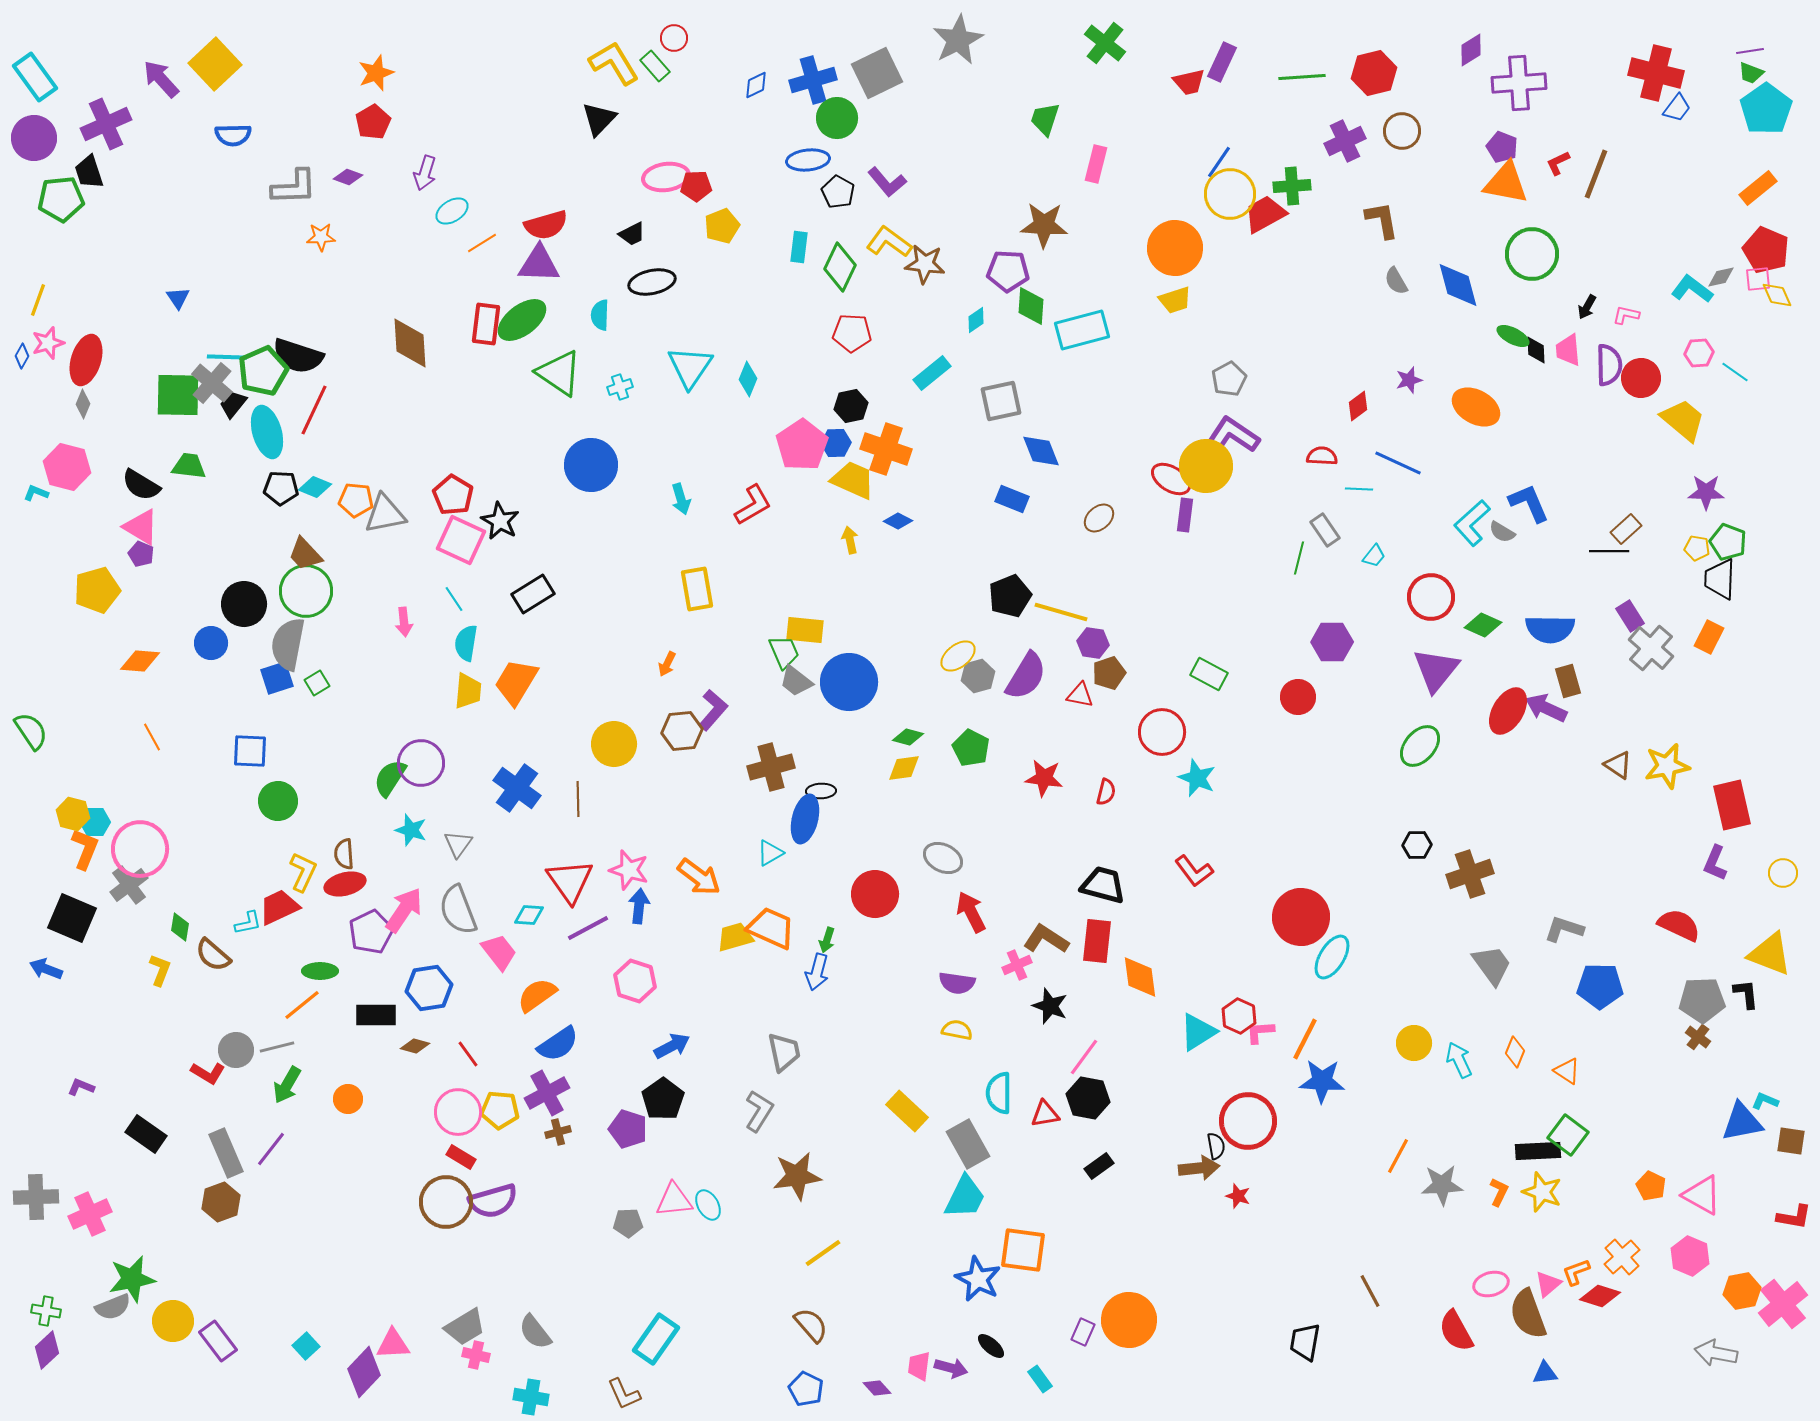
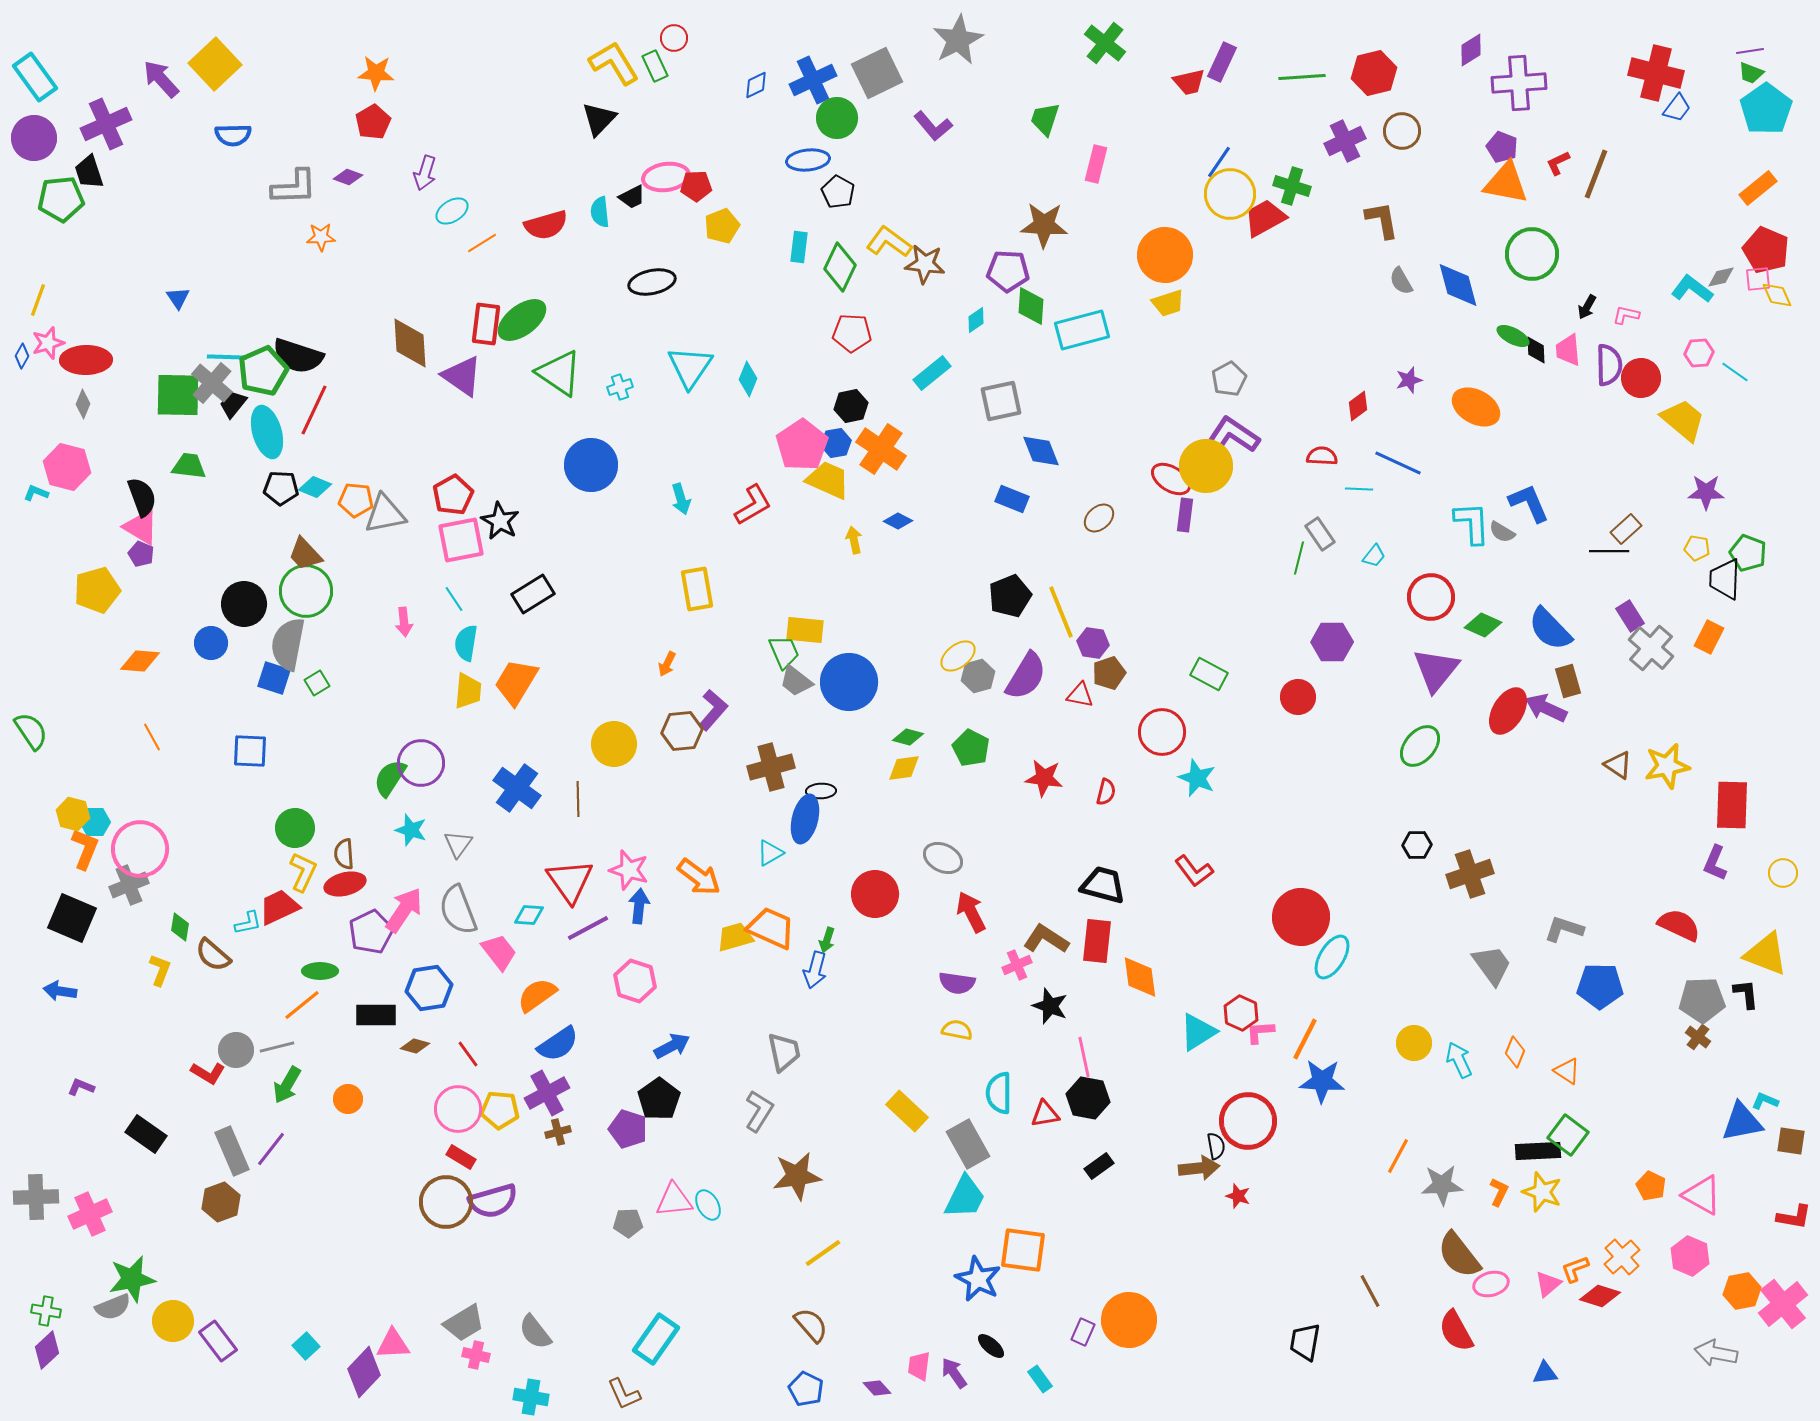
green rectangle at (655, 66): rotated 16 degrees clockwise
orange star at (376, 73): rotated 24 degrees clockwise
blue cross at (813, 80): rotated 9 degrees counterclockwise
purple L-shape at (887, 182): moved 46 px right, 56 px up
green cross at (1292, 186): rotated 21 degrees clockwise
red trapezoid at (1265, 214): moved 4 px down
black trapezoid at (632, 234): moved 37 px up
orange circle at (1175, 248): moved 10 px left, 7 px down
purple triangle at (539, 264): moved 77 px left, 112 px down; rotated 33 degrees clockwise
gray semicircle at (1396, 281): moved 5 px right
yellow trapezoid at (1175, 300): moved 7 px left, 3 px down
cyan semicircle at (600, 315): moved 103 px up; rotated 8 degrees counterclockwise
red ellipse at (86, 360): rotated 72 degrees clockwise
blue hexagon at (836, 443): rotated 8 degrees counterclockwise
orange cross at (886, 449): moved 5 px left; rotated 15 degrees clockwise
yellow trapezoid at (853, 480): moved 25 px left
black semicircle at (141, 485): moved 1 px right, 12 px down; rotated 141 degrees counterclockwise
red pentagon at (453, 495): rotated 12 degrees clockwise
cyan L-shape at (1472, 523): rotated 129 degrees clockwise
gray rectangle at (1325, 530): moved 5 px left, 4 px down
pink square at (461, 540): rotated 36 degrees counterclockwise
yellow arrow at (850, 540): moved 4 px right
green pentagon at (1728, 542): moved 20 px right, 11 px down
black trapezoid at (1720, 579): moved 5 px right
yellow line at (1061, 612): rotated 52 degrees clockwise
blue semicircle at (1550, 629): rotated 45 degrees clockwise
blue square at (277, 678): moved 3 px left; rotated 36 degrees clockwise
green circle at (278, 801): moved 17 px right, 27 px down
red rectangle at (1732, 805): rotated 15 degrees clockwise
gray cross at (129, 885): rotated 15 degrees clockwise
yellow triangle at (1770, 954): moved 4 px left
blue arrow at (46, 969): moved 14 px right, 22 px down; rotated 12 degrees counterclockwise
blue arrow at (817, 972): moved 2 px left, 2 px up
red hexagon at (1239, 1016): moved 2 px right, 3 px up
pink line at (1084, 1057): rotated 48 degrees counterclockwise
black pentagon at (663, 1099): moved 4 px left
pink circle at (458, 1112): moved 3 px up
gray rectangle at (226, 1153): moved 6 px right, 2 px up
orange L-shape at (1576, 1272): moved 1 px left, 3 px up
brown semicircle at (1528, 1314): moved 69 px left, 59 px up; rotated 18 degrees counterclockwise
gray trapezoid at (465, 1327): moved 1 px left, 4 px up
purple arrow at (951, 1368): moved 3 px right, 5 px down; rotated 140 degrees counterclockwise
